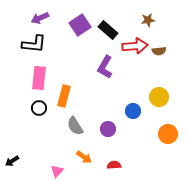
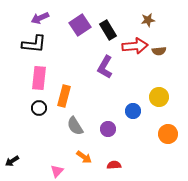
black rectangle: rotated 18 degrees clockwise
